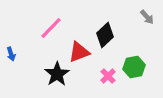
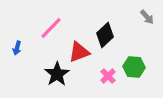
blue arrow: moved 6 px right, 6 px up; rotated 32 degrees clockwise
green hexagon: rotated 15 degrees clockwise
